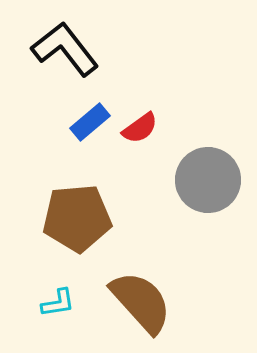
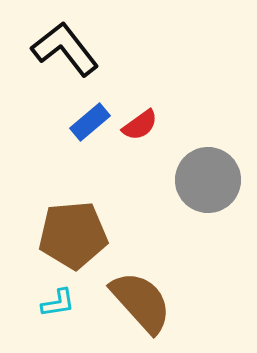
red semicircle: moved 3 px up
brown pentagon: moved 4 px left, 17 px down
